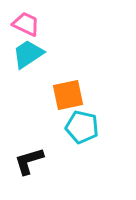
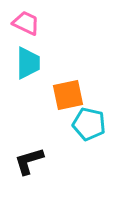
pink trapezoid: moved 1 px up
cyan trapezoid: moved 9 px down; rotated 124 degrees clockwise
cyan pentagon: moved 7 px right, 3 px up
